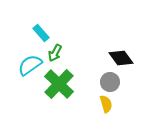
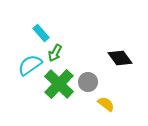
black diamond: moved 1 px left
gray circle: moved 22 px left
yellow semicircle: rotated 36 degrees counterclockwise
